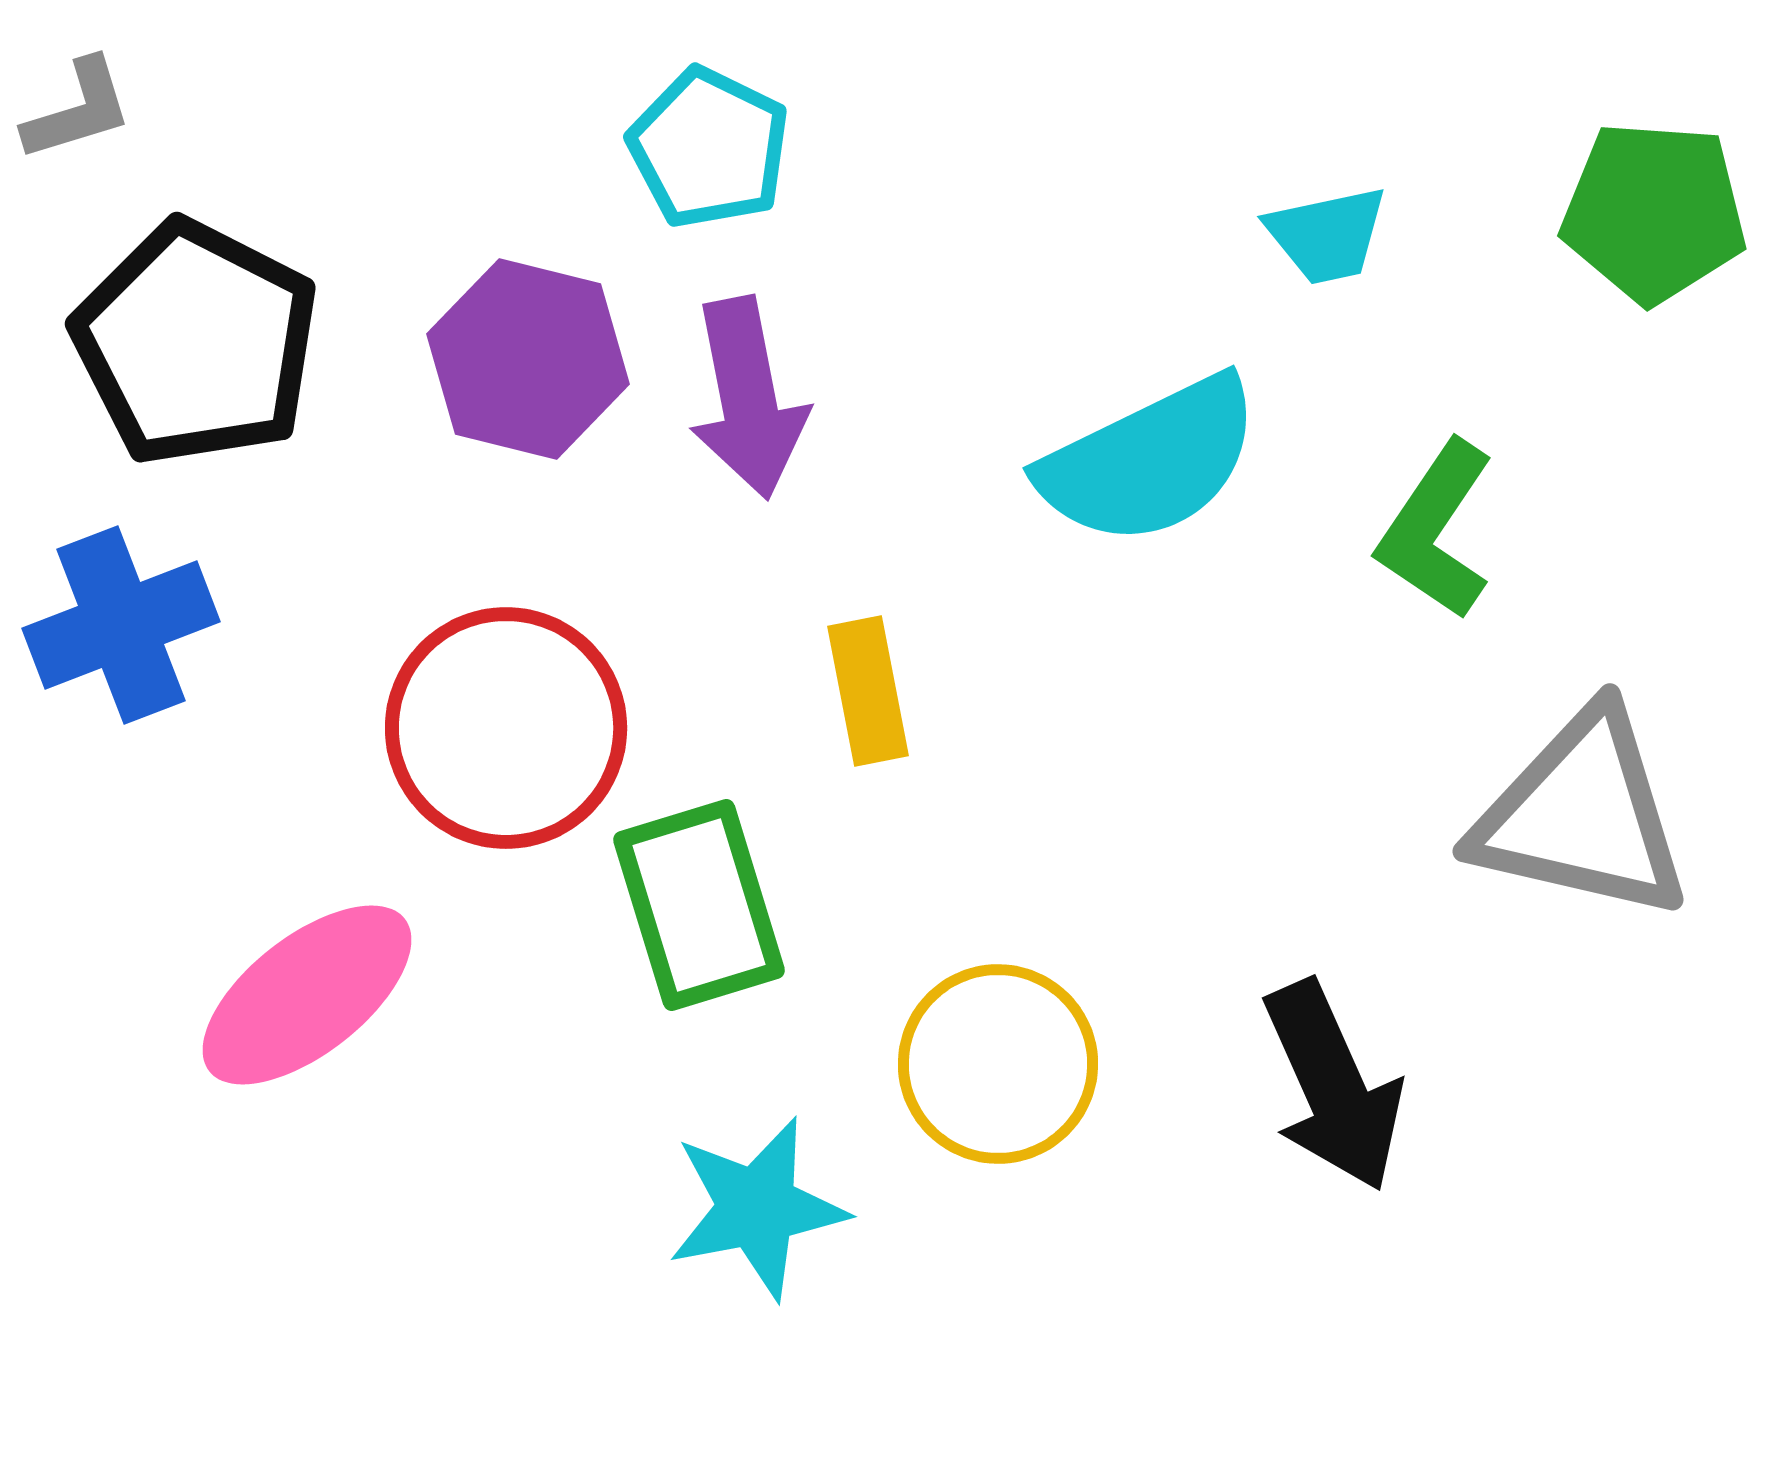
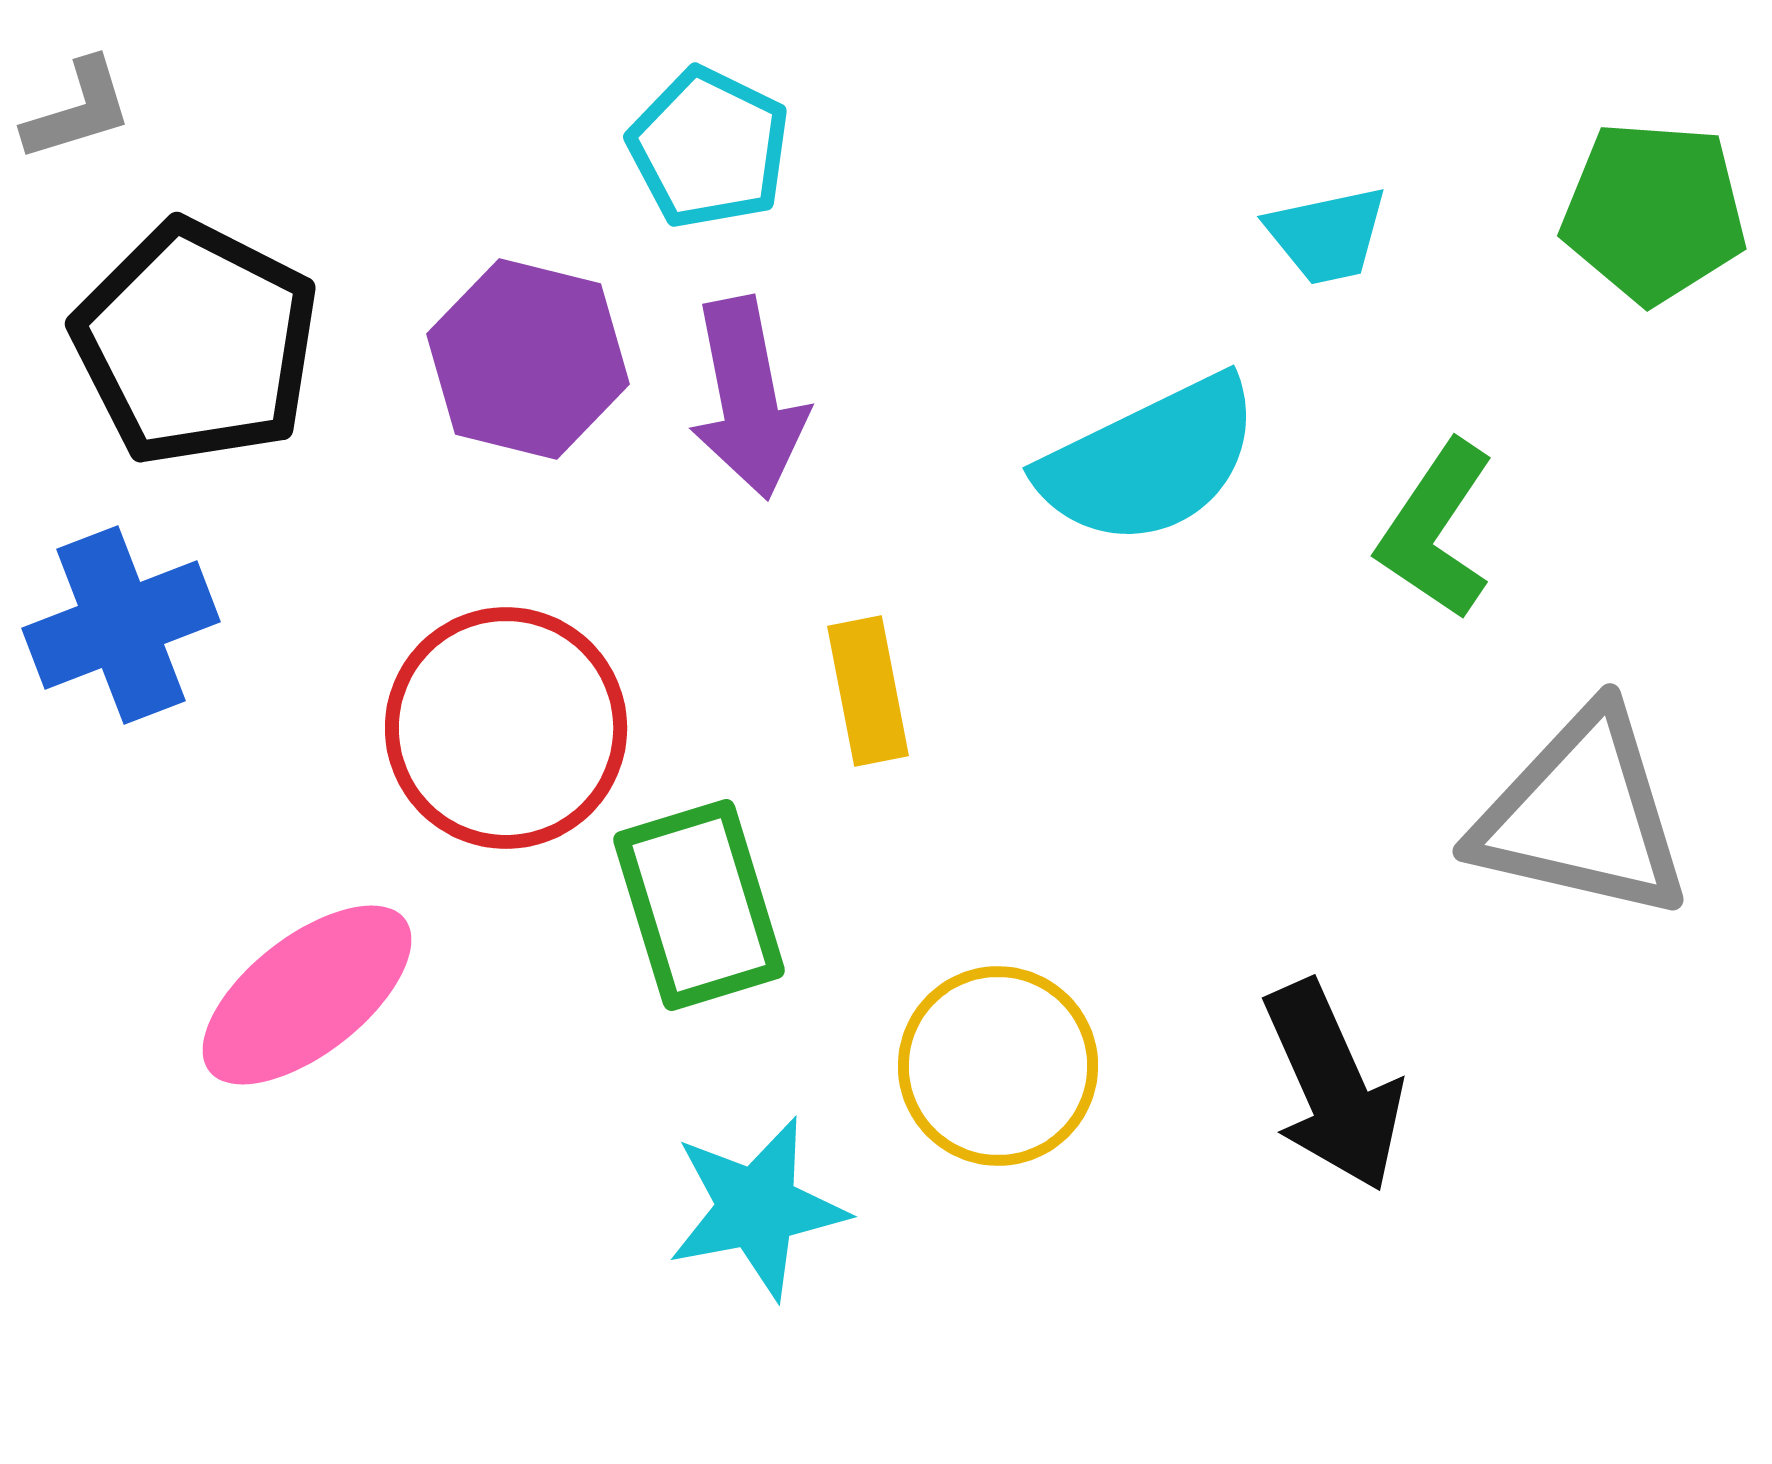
yellow circle: moved 2 px down
